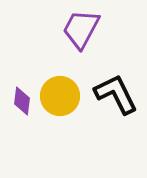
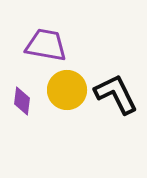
purple trapezoid: moved 35 px left, 16 px down; rotated 72 degrees clockwise
yellow circle: moved 7 px right, 6 px up
